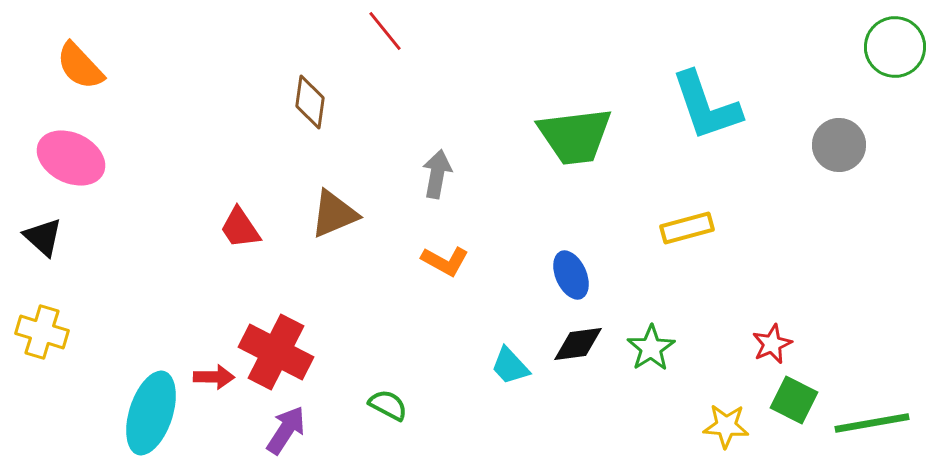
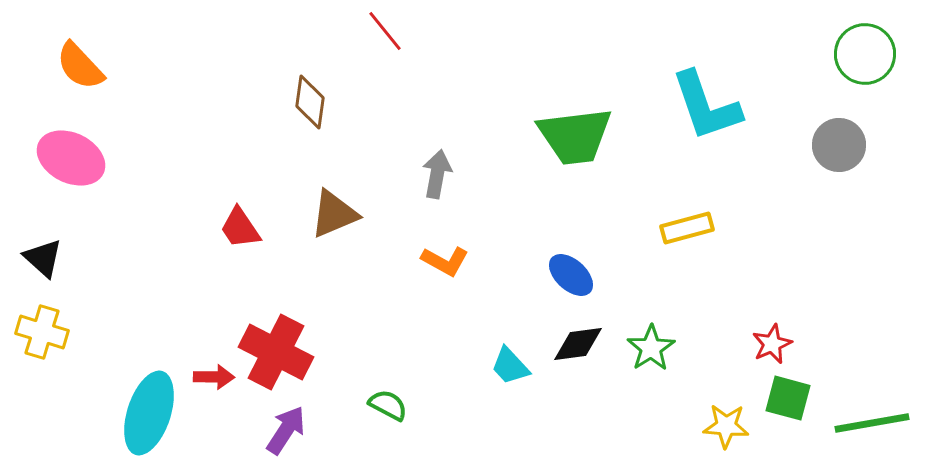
green circle: moved 30 px left, 7 px down
black triangle: moved 21 px down
blue ellipse: rotated 24 degrees counterclockwise
green square: moved 6 px left, 2 px up; rotated 12 degrees counterclockwise
cyan ellipse: moved 2 px left
